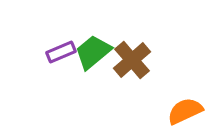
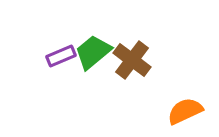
purple rectangle: moved 4 px down
brown cross: rotated 12 degrees counterclockwise
